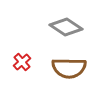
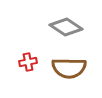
red cross: moved 6 px right; rotated 30 degrees clockwise
